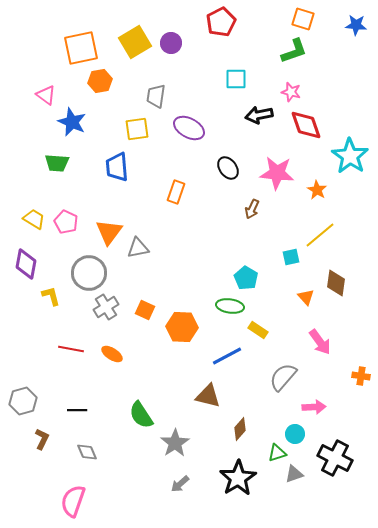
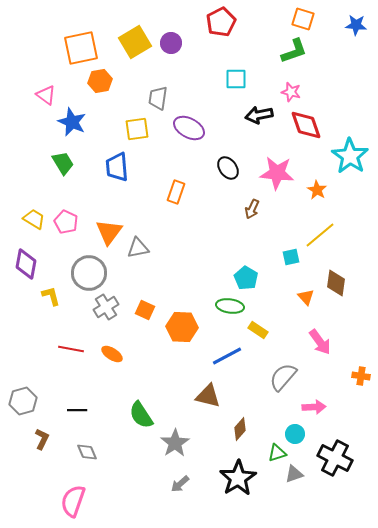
gray trapezoid at (156, 96): moved 2 px right, 2 px down
green trapezoid at (57, 163): moved 6 px right; rotated 125 degrees counterclockwise
